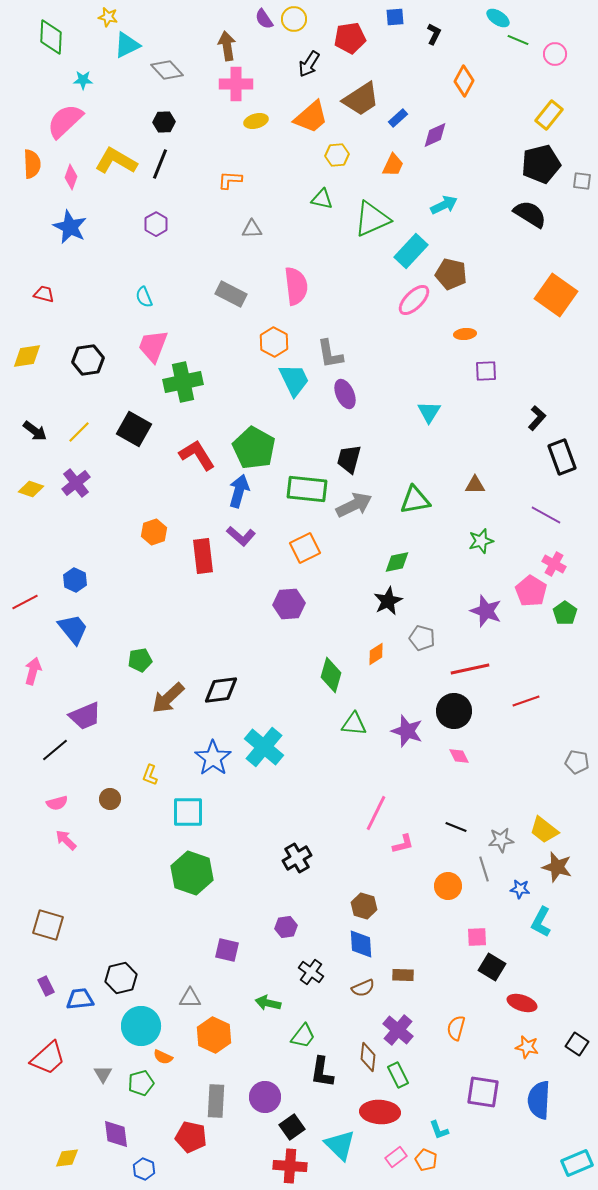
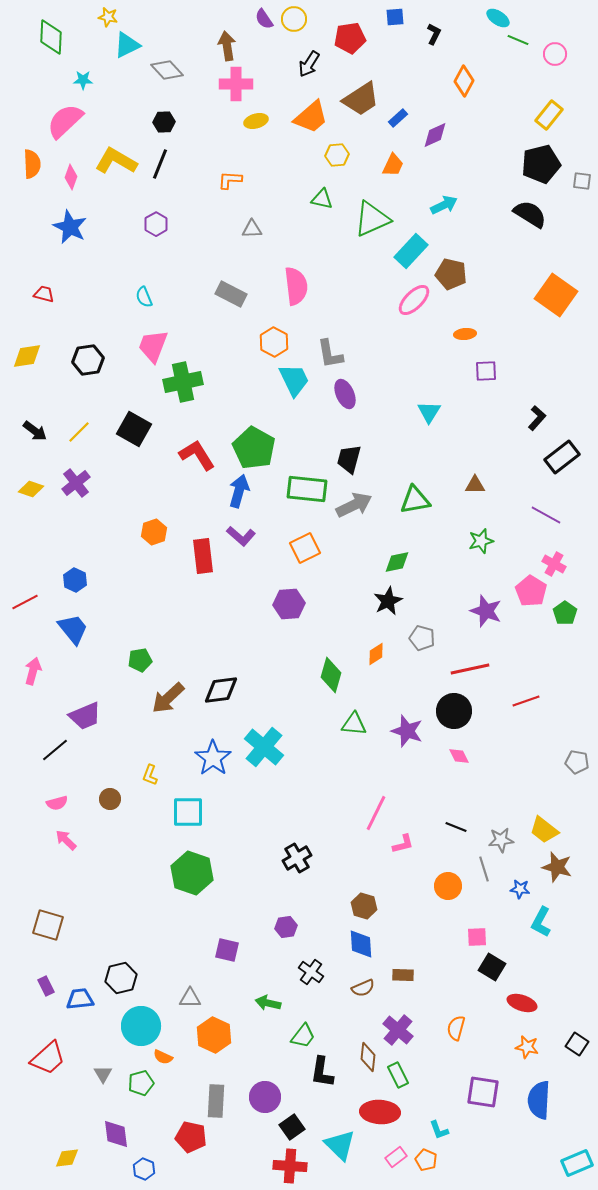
black rectangle at (562, 457): rotated 72 degrees clockwise
